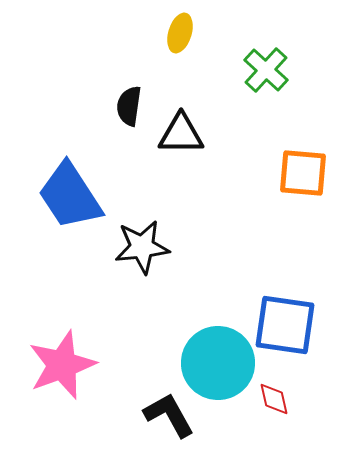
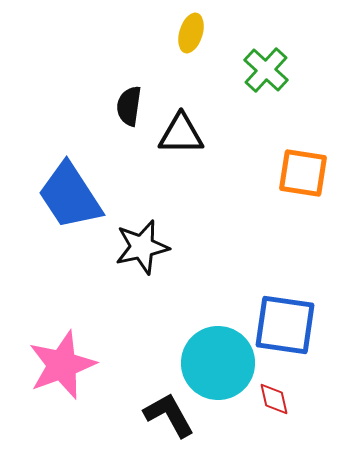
yellow ellipse: moved 11 px right
orange square: rotated 4 degrees clockwise
black star: rotated 6 degrees counterclockwise
